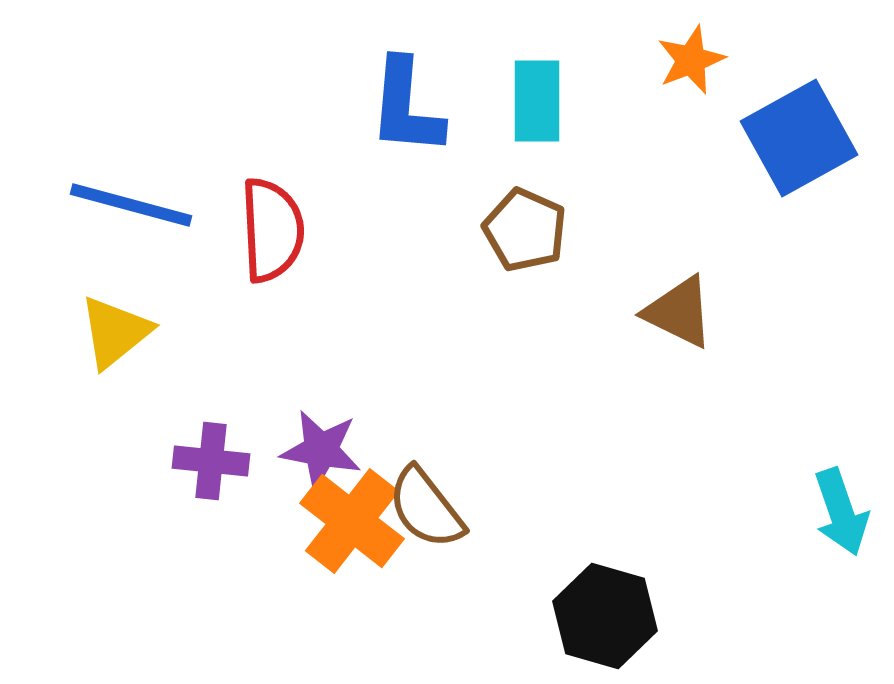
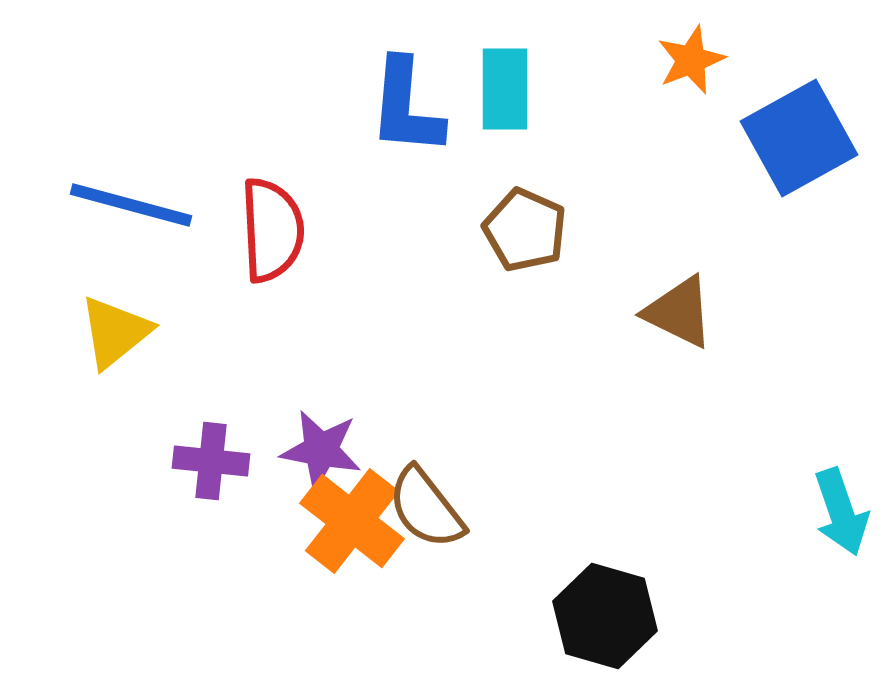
cyan rectangle: moved 32 px left, 12 px up
